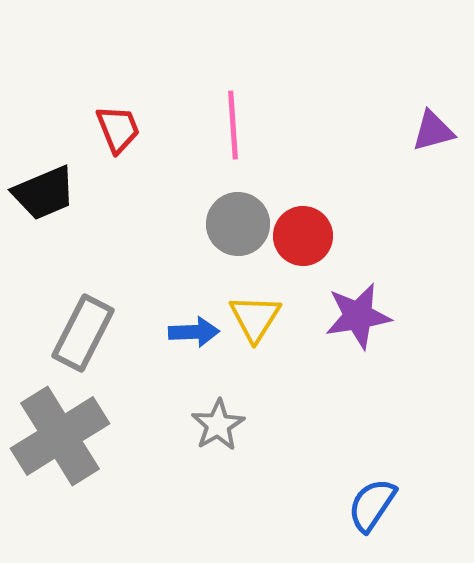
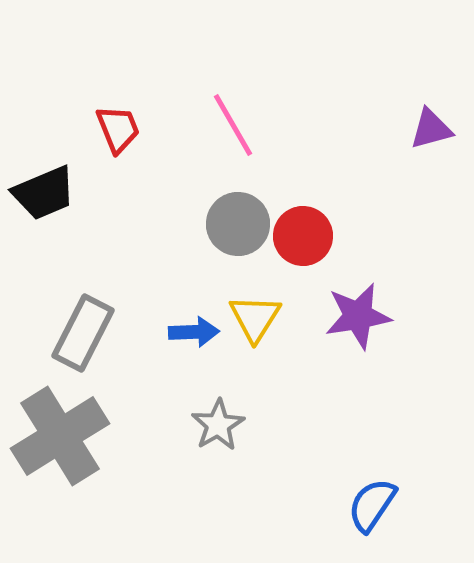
pink line: rotated 26 degrees counterclockwise
purple triangle: moved 2 px left, 2 px up
